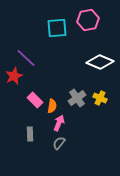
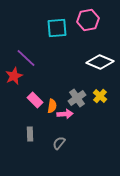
yellow cross: moved 2 px up; rotated 16 degrees clockwise
pink arrow: moved 6 px right, 9 px up; rotated 63 degrees clockwise
